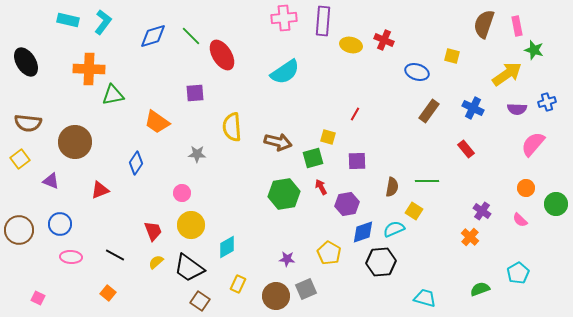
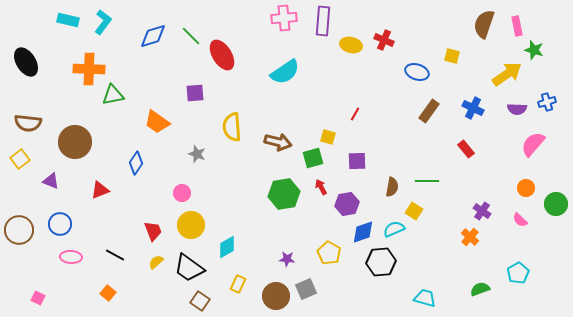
gray star at (197, 154): rotated 18 degrees clockwise
